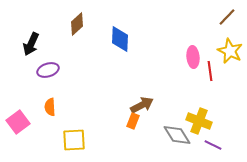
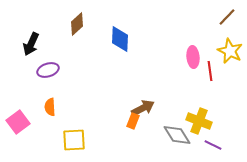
brown arrow: moved 1 px right, 3 px down
